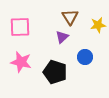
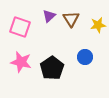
brown triangle: moved 1 px right, 2 px down
pink square: rotated 20 degrees clockwise
purple triangle: moved 13 px left, 21 px up
black pentagon: moved 3 px left, 4 px up; rotated 20 degrees clockwise
